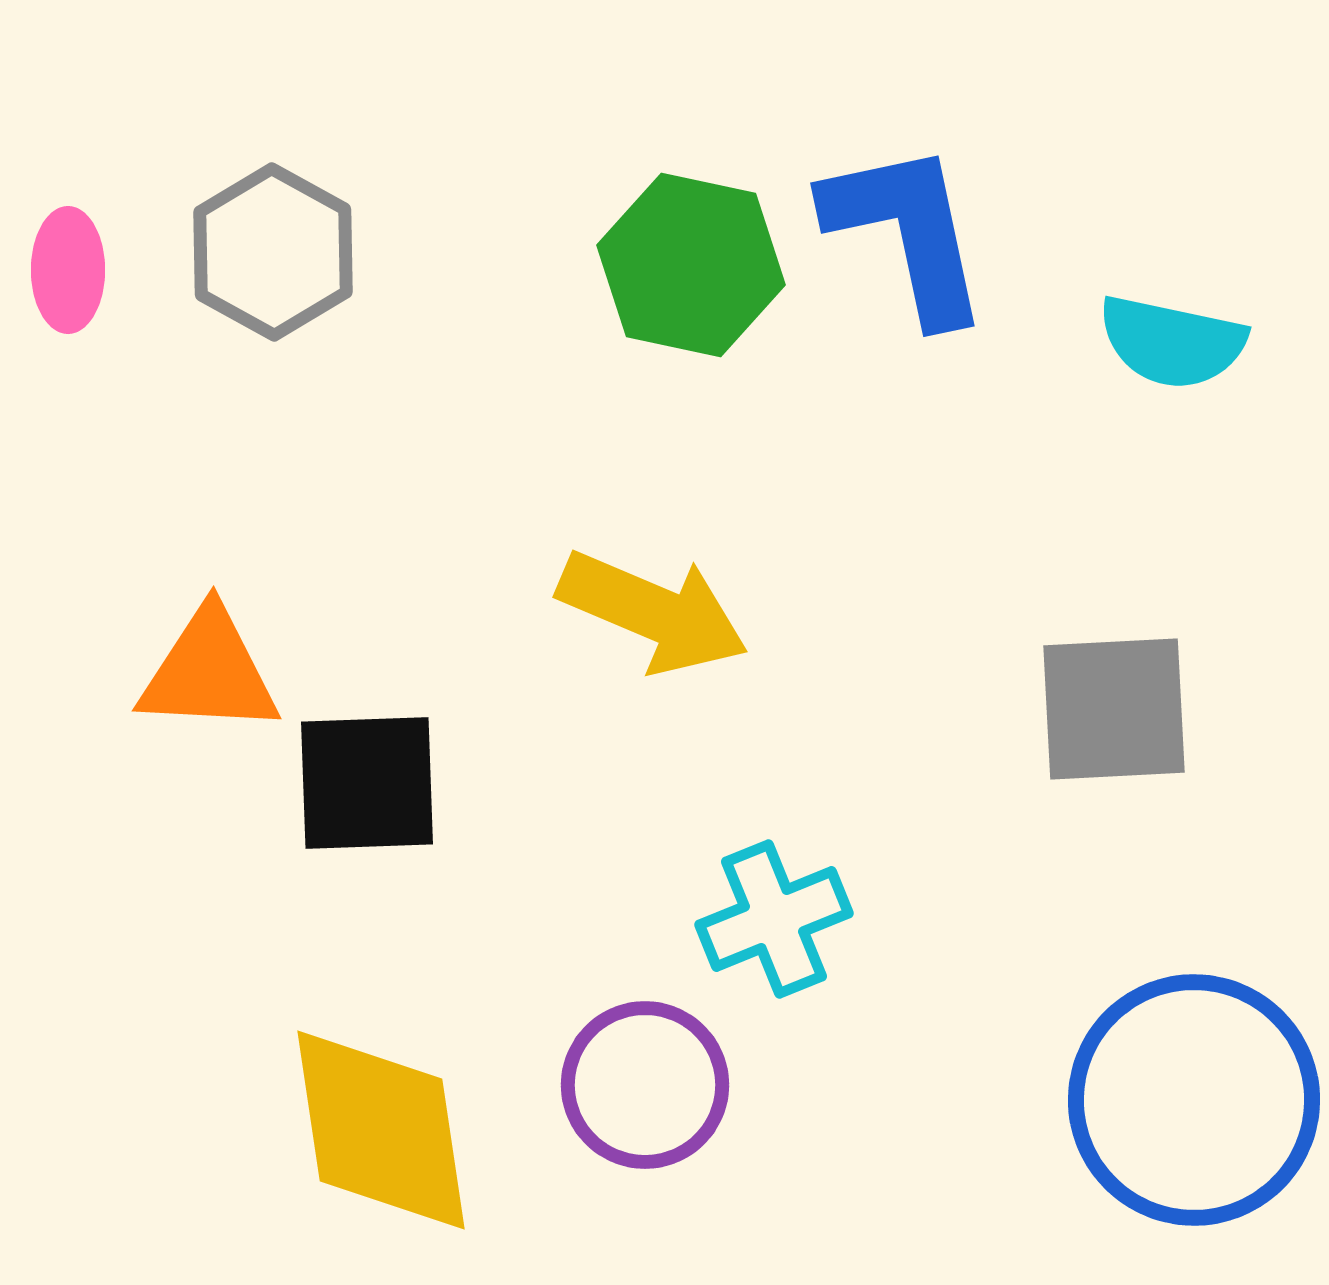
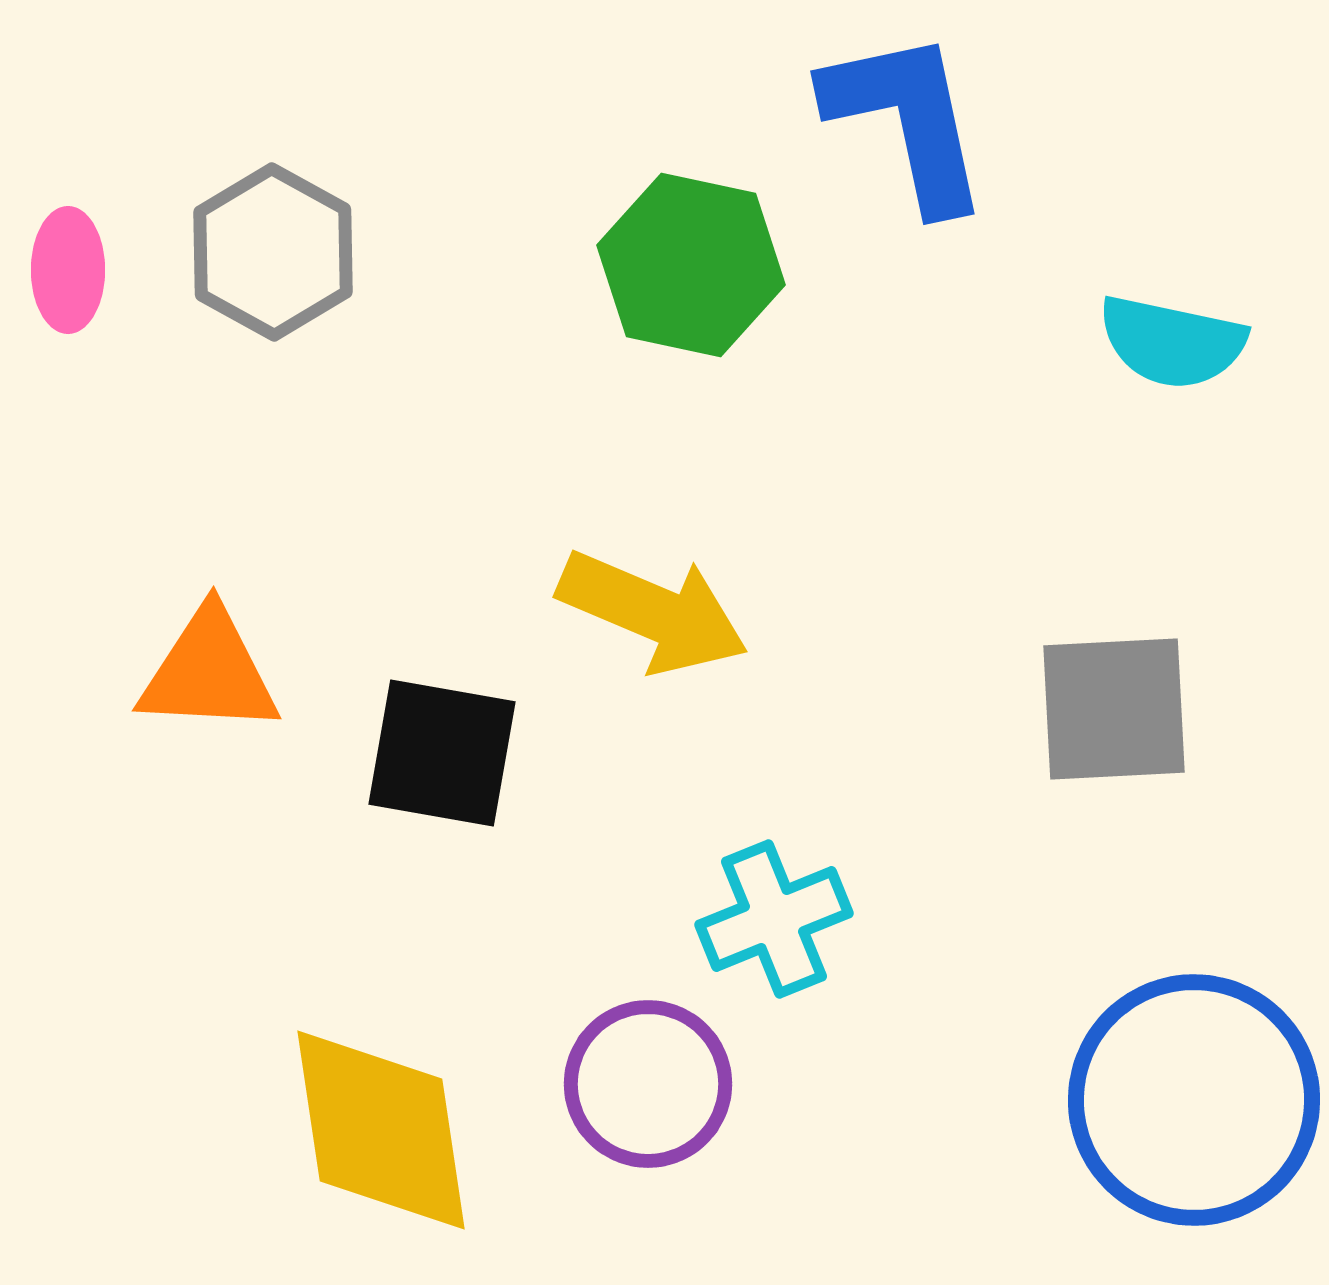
blue L-shape: moved 112 px up
black square: moved 75 px right, 30 px up; rotated 12 degrees clockwise
purple circle: moved 3 px right, 1 px up
